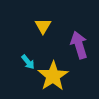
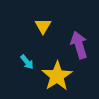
cyan arrow: moved 1 px left
yellow star: moved 4 px right
